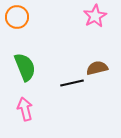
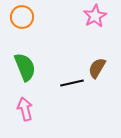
orange circle: moved 5 px right
brown semicircle: rotated 45 degrees counterclockwise
